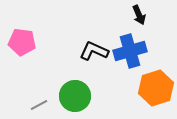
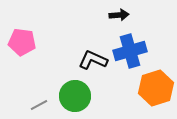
black arrow: moved 20 px left; rotated 72 degrees counterclockwise
black L-shape: moved 1 px left, 9 px down
